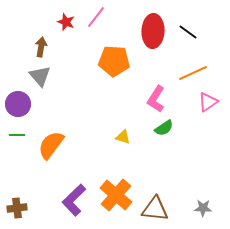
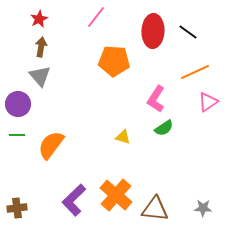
red star: moved 27 px left, 3 px up; rotated 24 degrees clockwise
orange line: moved 2 px right, 1 px up
